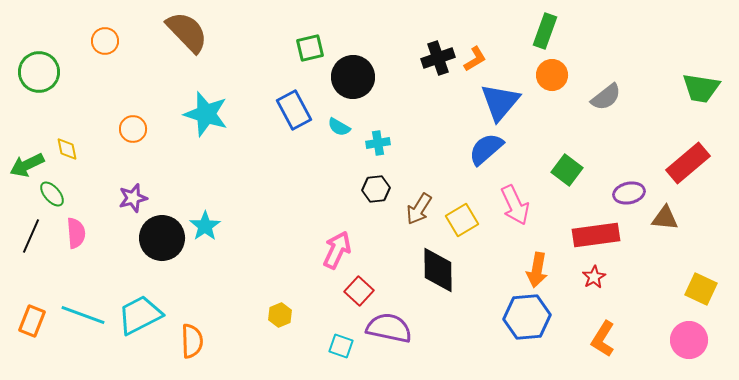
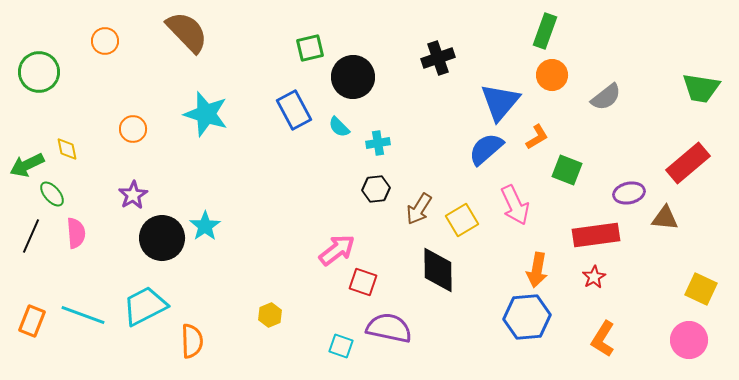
orange L-shape at (475, 59): moved 62 px right, 78 px down
cyan semicircle at (339, 127): rotated 15 degrees clockwise
green square at (567, 170): rotated 16 degrees counterclockwise
purple star at (133, 198): moved 3 px up; rotated 16 degrees counterclockwise
pink arrow at (337, 250): rotated 27 degrees clockwise
red square at (359, 291): moved 4 px right, 9 px up; rotated 24 degrees counterclockwise
cyan trapezoid at (140, 315): moved 5 px right, 9 px up
yellow hexagon at (280, 315): moved 10 px left
